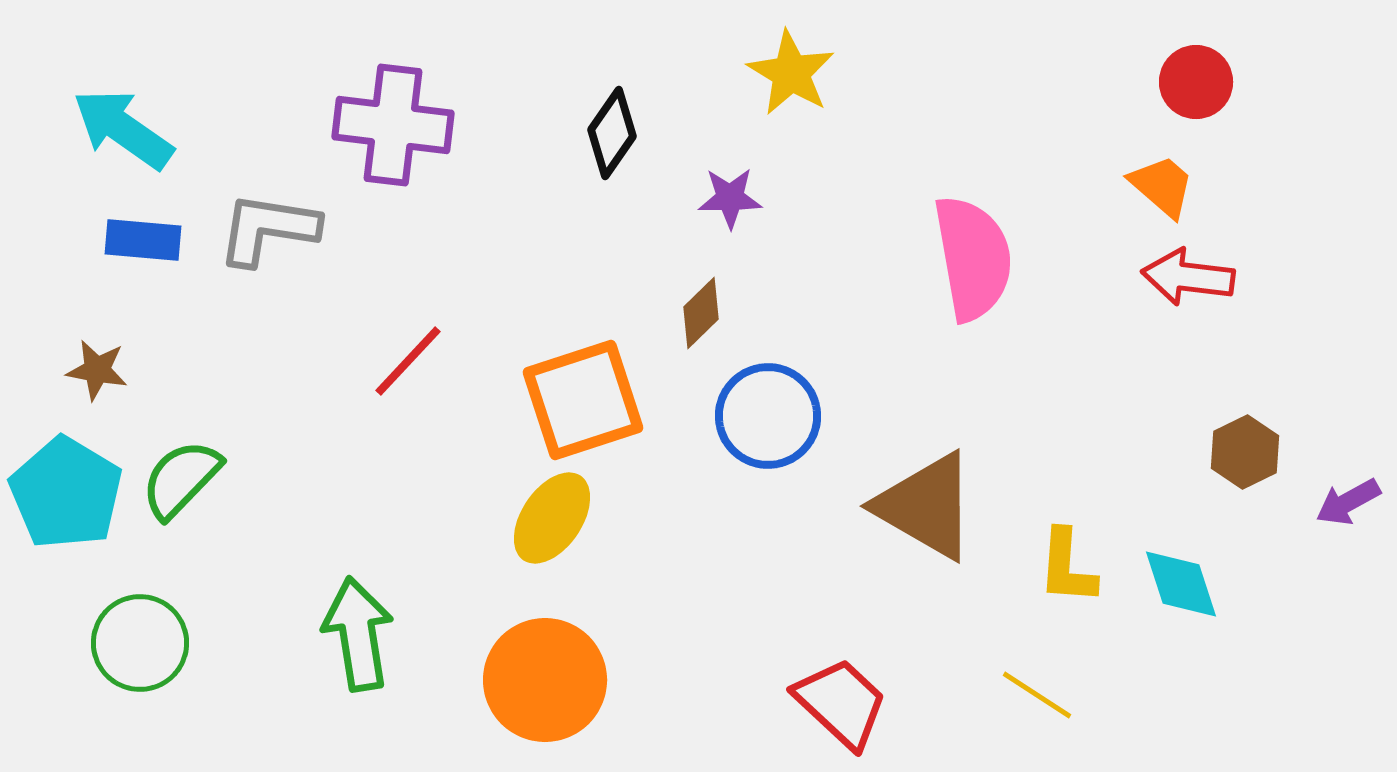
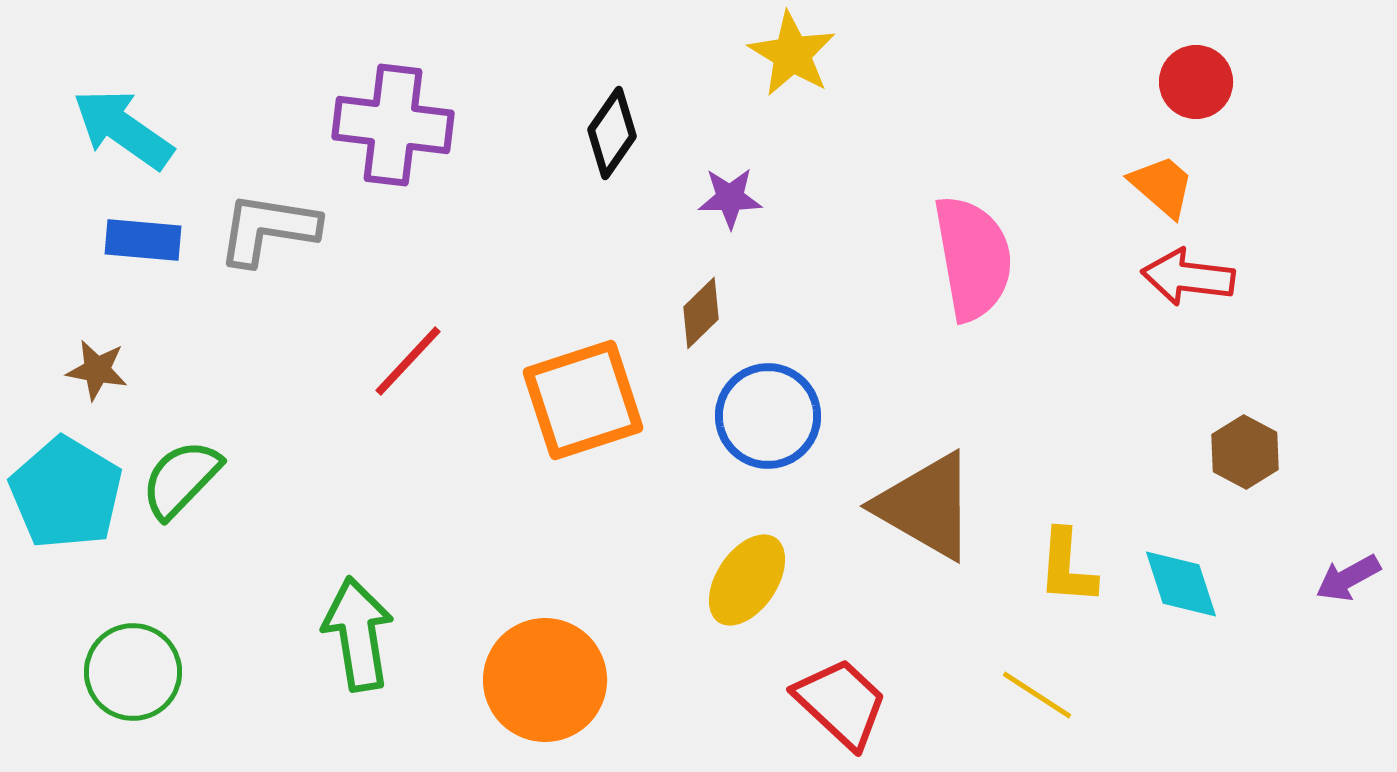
yellow star: moved 1 px right, 19 px up
brown hexagon: rotated 6 degrees counterclockwise
purple arrow: moved 76 px down
yellow ellipse: moved 195 px right, 62 px down
green circle: moved 7 px left, 29 px down
